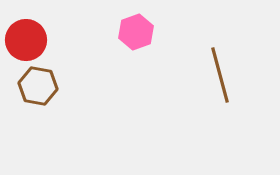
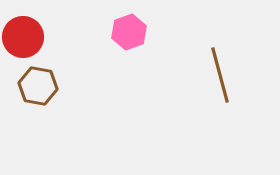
pink hexagon: moved 7 px left
red circle: moved 3 px left, 3 px up
